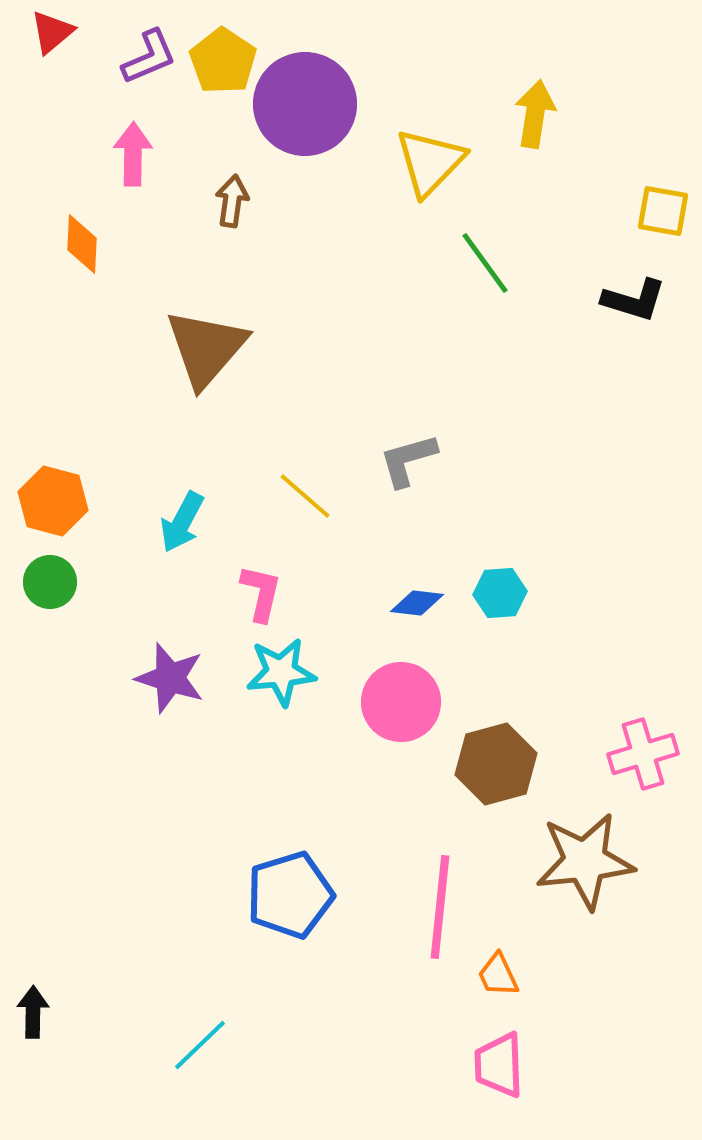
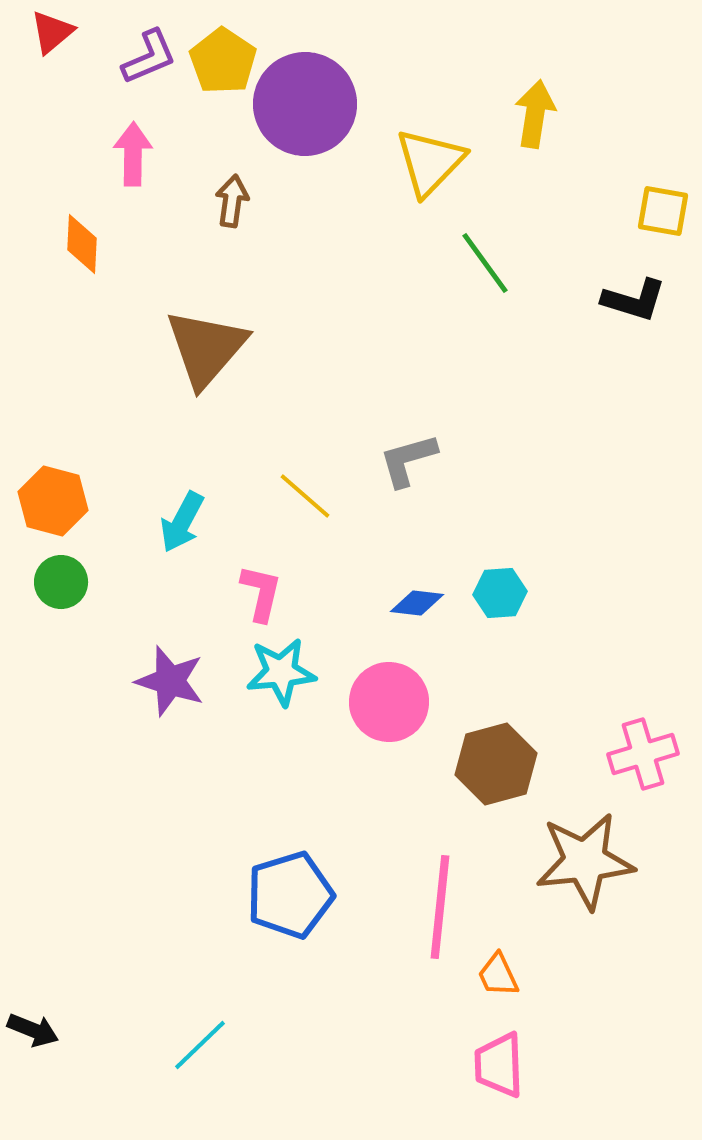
green circle: moved 11 px right
purple star: moved 3 px down
pink circle: moved 12 px left
black arrow: moved 18 px down; rotated 111 degrees clockwise
